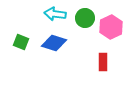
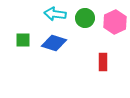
pink hexagon: moved 4 px right, 5 px up
green square: moved 2 px right, 2 px up; rotated 21 degrees counterclockwise
